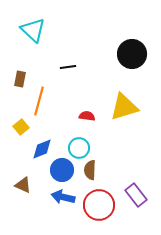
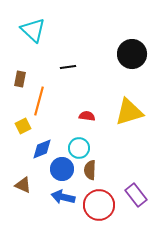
yellow triangle: moved 5 px right, 5 px down
yellow square: moved 2 px right, 1 px up; rotated 14 degrees clockwise
blue circle: moved 1 px up
